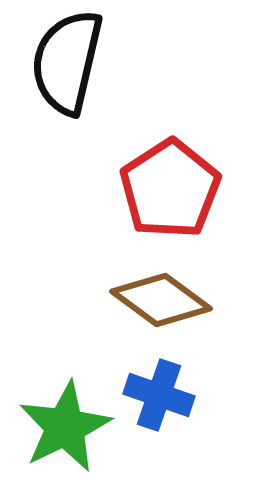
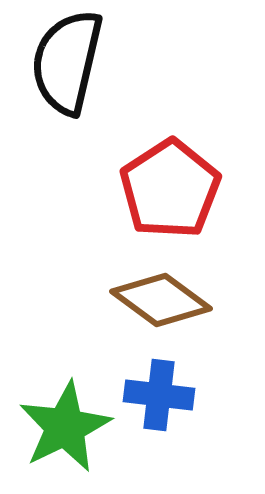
blue cross: rotated 12 degrees counterclockwise
